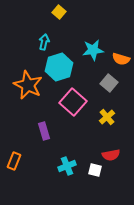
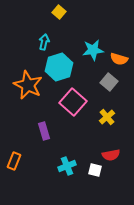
orange semicircle: moved 2 px left
gray square: moved 1 px up
